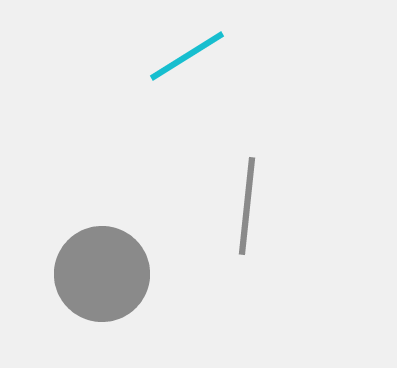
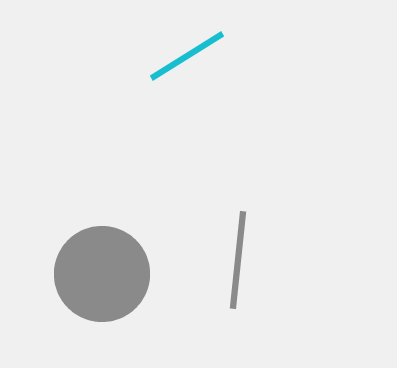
gray line: moved 9 px left, 54 px down
